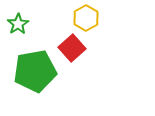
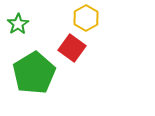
red square: rotated 12 degrees counterclockwise
green pentagon: moved 1 px left, 2 px down; rotated 21 degrees counterclockwise
